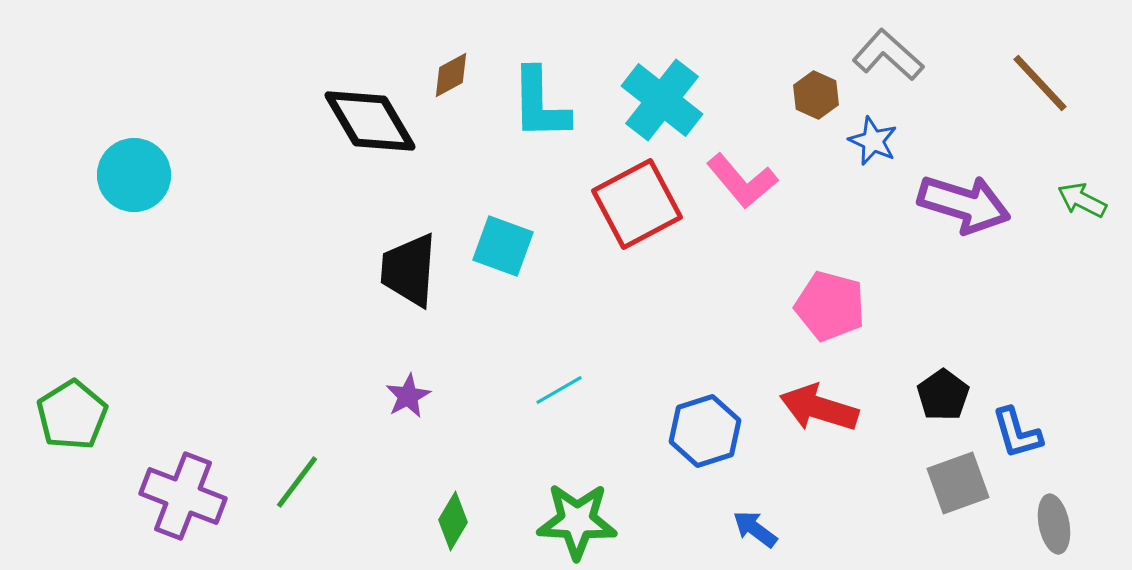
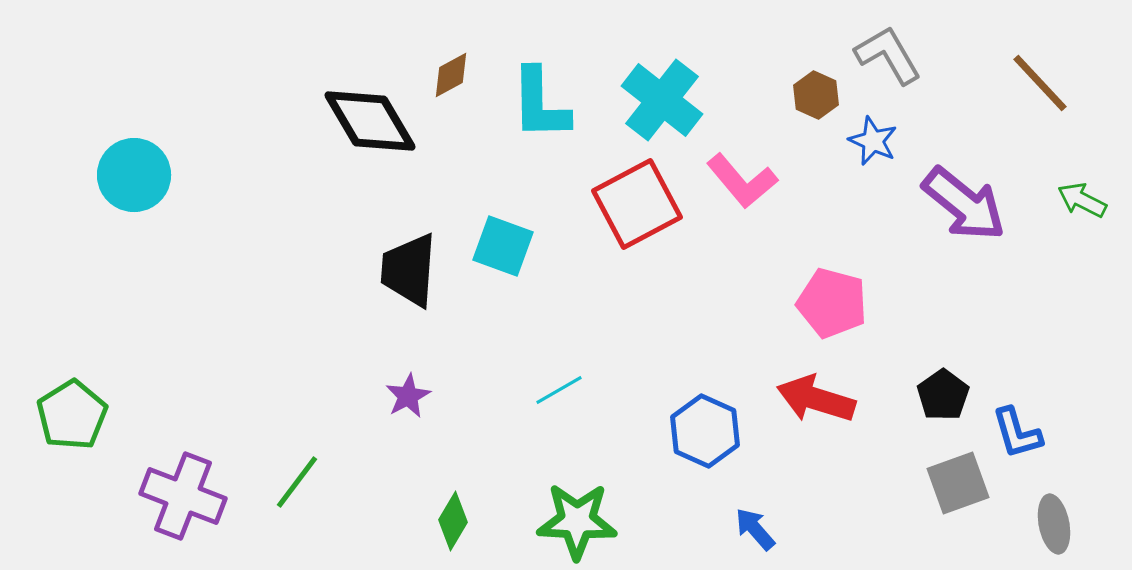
gray L-shape: rotated 18 degrees clockwise
purple arrow: rotated 22 degrees clockwise
pink pentagon: moved 2 px right, 3 px up
red arrow: moved 3 px left, 9 px up
blue hexagon: rotated 18 degrees counterclockwise
blue arrow: rotated 12 degrees clockwise
